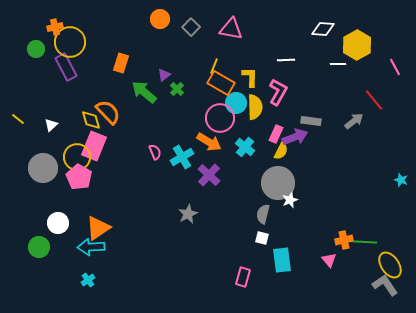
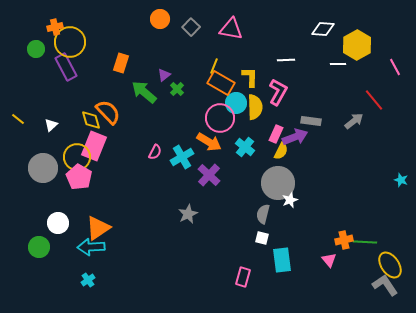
pink semicircle at (155, 152): rotated 49 degrees clockwise
